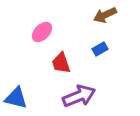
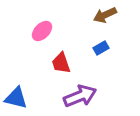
pink ellipse: moved 1 px up
blue rectangle: moved 1 px right, 1 px up
purple arrow: moved 1 px right
